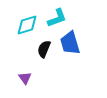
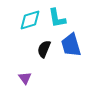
cyan L-shape: rotated 100 degrees clockwise
cyan diamond: moved 3 px right, 5 px up
blue trapezoid: moved 1 px right, 2 px down
